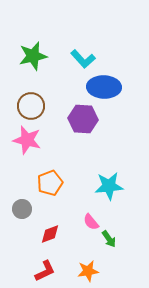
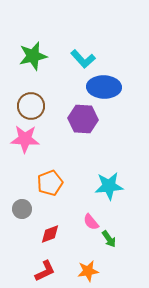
pink star: moved 2 px left, 1 px up; rotated 12 degrees counterclockwise
